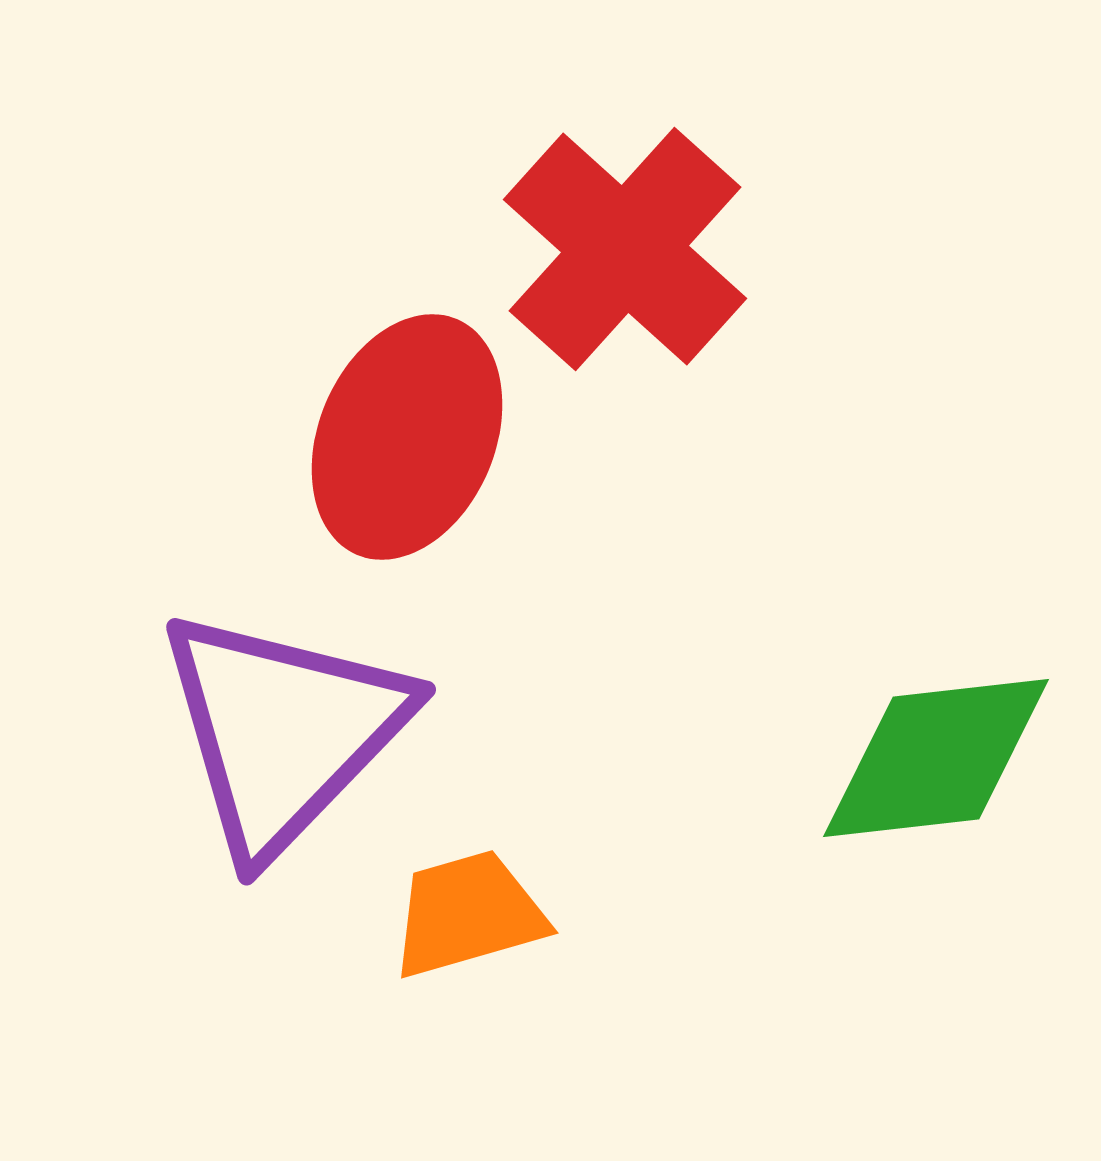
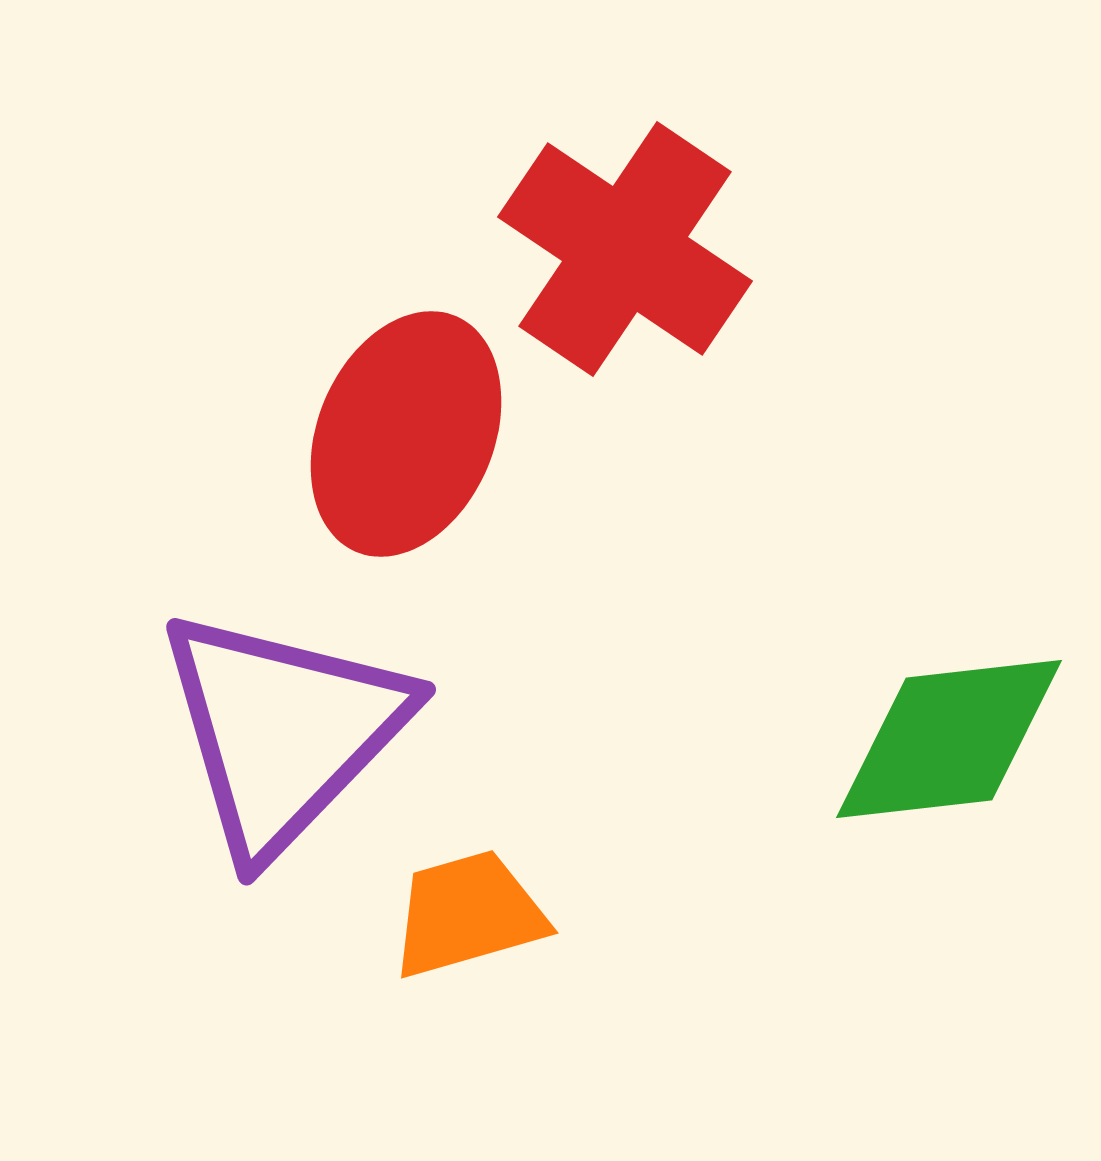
red cross: rotated 8 degrees counterclockwise
red ellipse: moved 1 px left, 3 px up
green diamond: moved 13 px right, 19 px up
